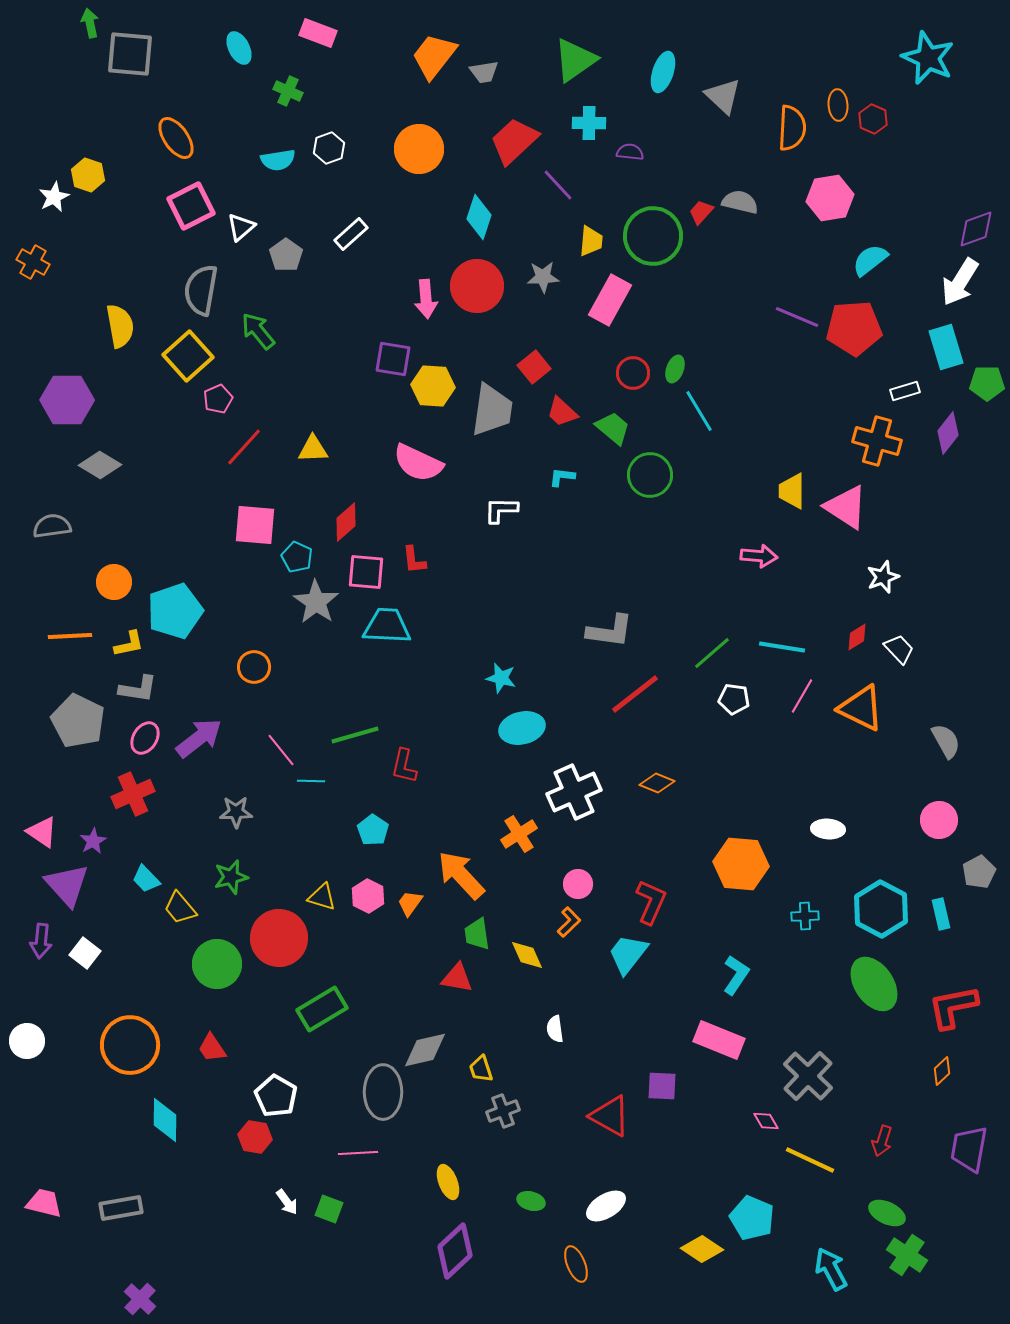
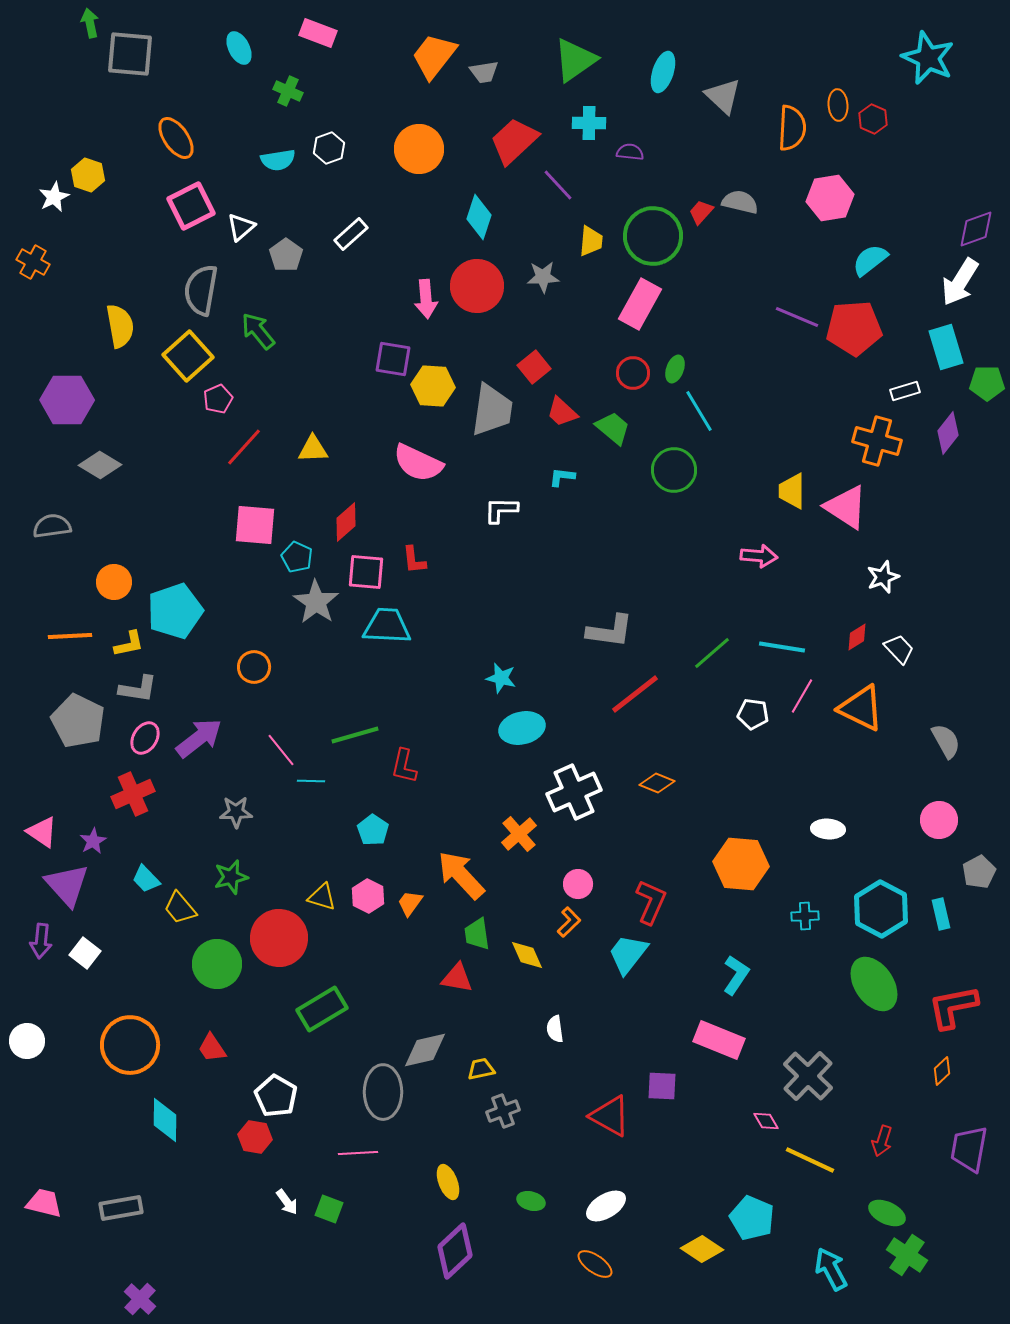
pink rectangle at (610, 300): moved 30 px right, 4 px down
green circle at (650, 475): moved 24 px right, 5 px up
white pentagon at (734, 699): moved 19 px right, 15 px down
orange cross at (519, 834): rotated 9 degrees counterclockwise
yellow trapezoid at (481, 1069): rotated 96 degrees clockwise
orange ellipse at (576, 1264): moved 19 px right; rotated 33 degrees counterclockwise
